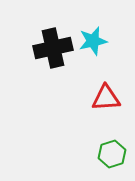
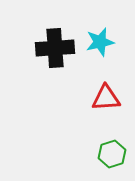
cyan star: moved 7 px right, 1 px down
black cross: moved 2 px right; rotated 9 degrees clockwise
